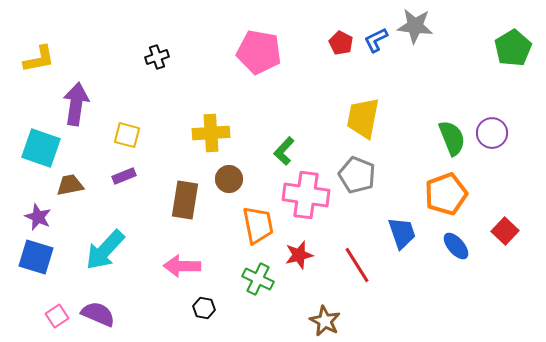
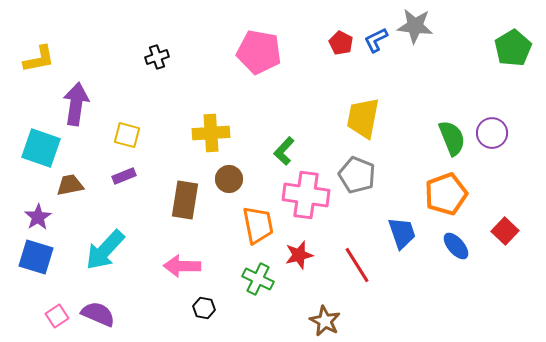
purple star: rotated 16 degrees clockwise
